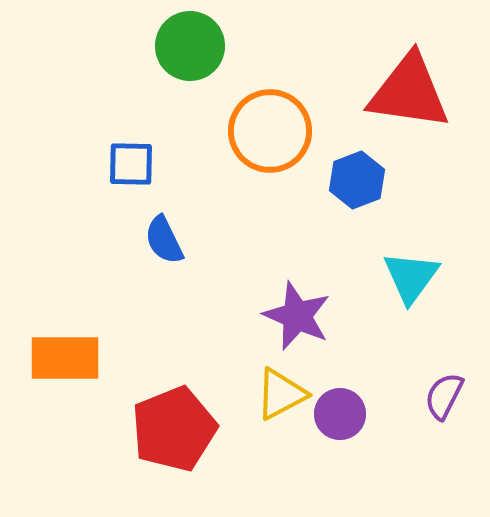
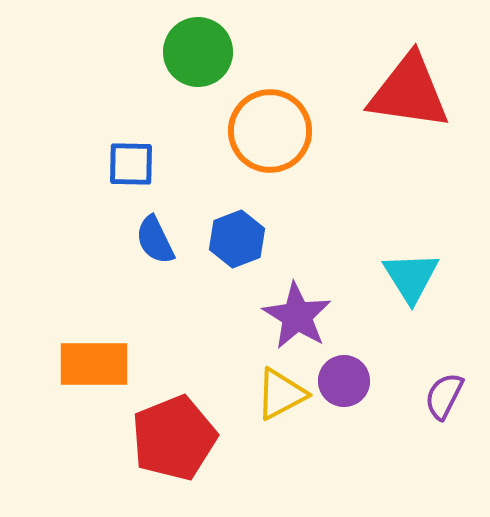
green circle: moved 8 px right, 6 px down
blue hexagon: moved 120 px left, 59 px down
blue semicircle: moved 9 px left
cyan triangle: rotated 8 degrees counterclockwise
purple star: rotated 8 degrees clockwise
orange rectangle: moved 29 px right, 6 px down
purple circle: moved 4 px right, 33 px up
red pentagon: moved 9 px down
